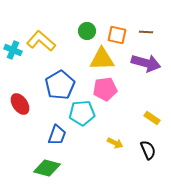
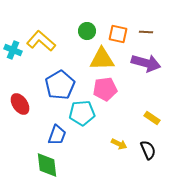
orange square: moved 1 px right, 1 px up
yellow arrow: moved 4 px right, 1 px down
green diamond: moved 3 px up; rotated 68 degrees clockwise
